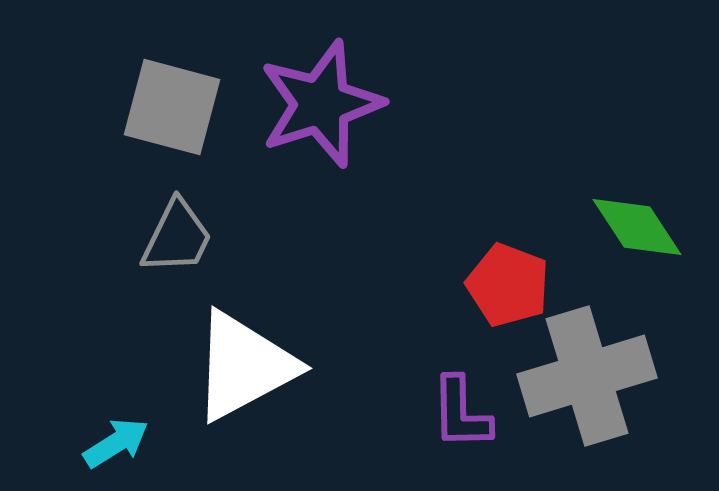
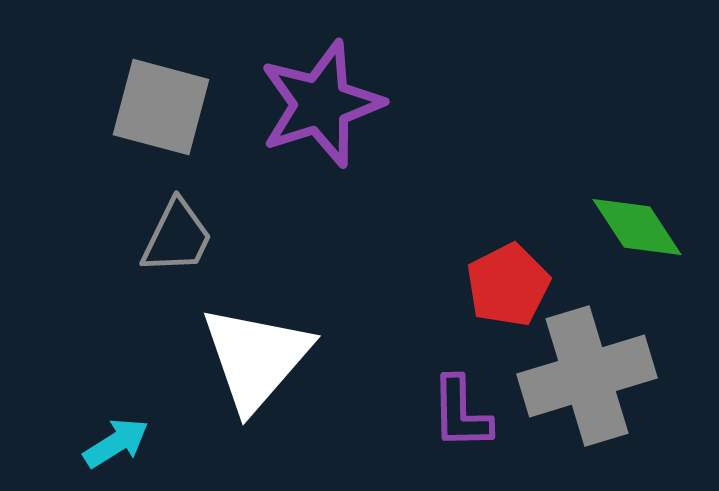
gray square: moved 11 px left
red pentagon: rotated 24 degrees clockwise
white triangle: moved 12 px right, 8 px up; rotated 21 degrees counterclockwise
